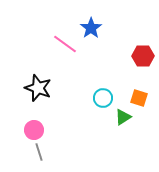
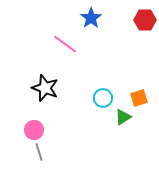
blue star: moved 10 px up
red hexagon: moved 2 px right, 36 px up
black star: moved 7 px right
orange square: rotated 36 degrees counterclockwise
